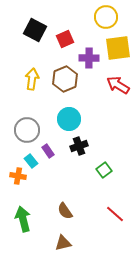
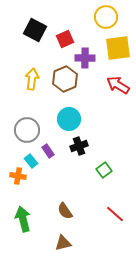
purple cross: moved 4 px left
